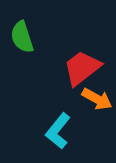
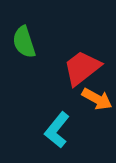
green semicircle: moved 2 px right, 5 px down
cyan L-shape: moved 1 px left, 1 px up
